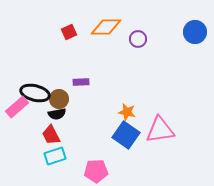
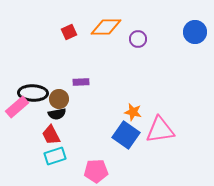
black ellipse: moved 2 px left; rotated 12 degrees counterclockwise
orange star: moved 6 px right
